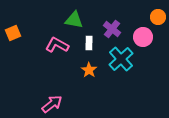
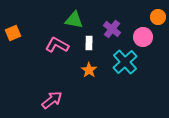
cyan cross: moved 4 px right, 3 px down
pink arrow: moved 4 px up
